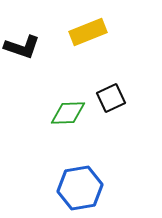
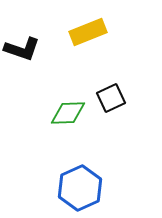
black L-shape: moved 2 px down
blue hexagon: rotated 15 degrees counterclockwise
